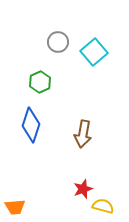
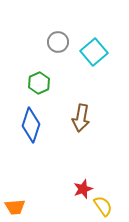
green hexagon: moved 1 px left, 1 px down
brown arrow: moved 2 px left, 16 px up
yellow semicircle: rotated 40 degrees clockwise
